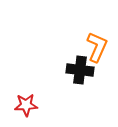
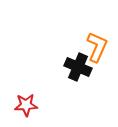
black cross: moved 2 px left, 3 px up; rotated 16 degrees clockwise
